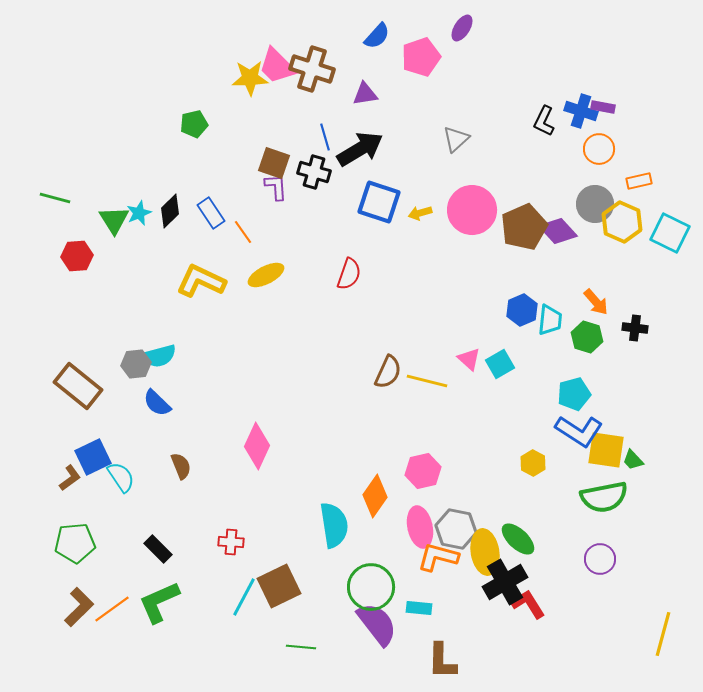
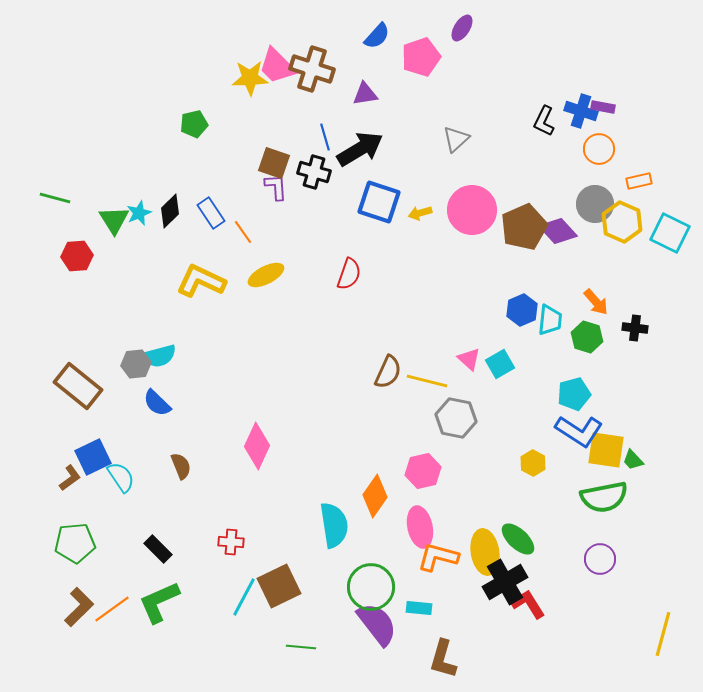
gray hexagon at (456, 529): moved 111 px up
brown L-shape at (442, 661): moved 1 px right, 2 px up; rotated 15 degrees clockwise
